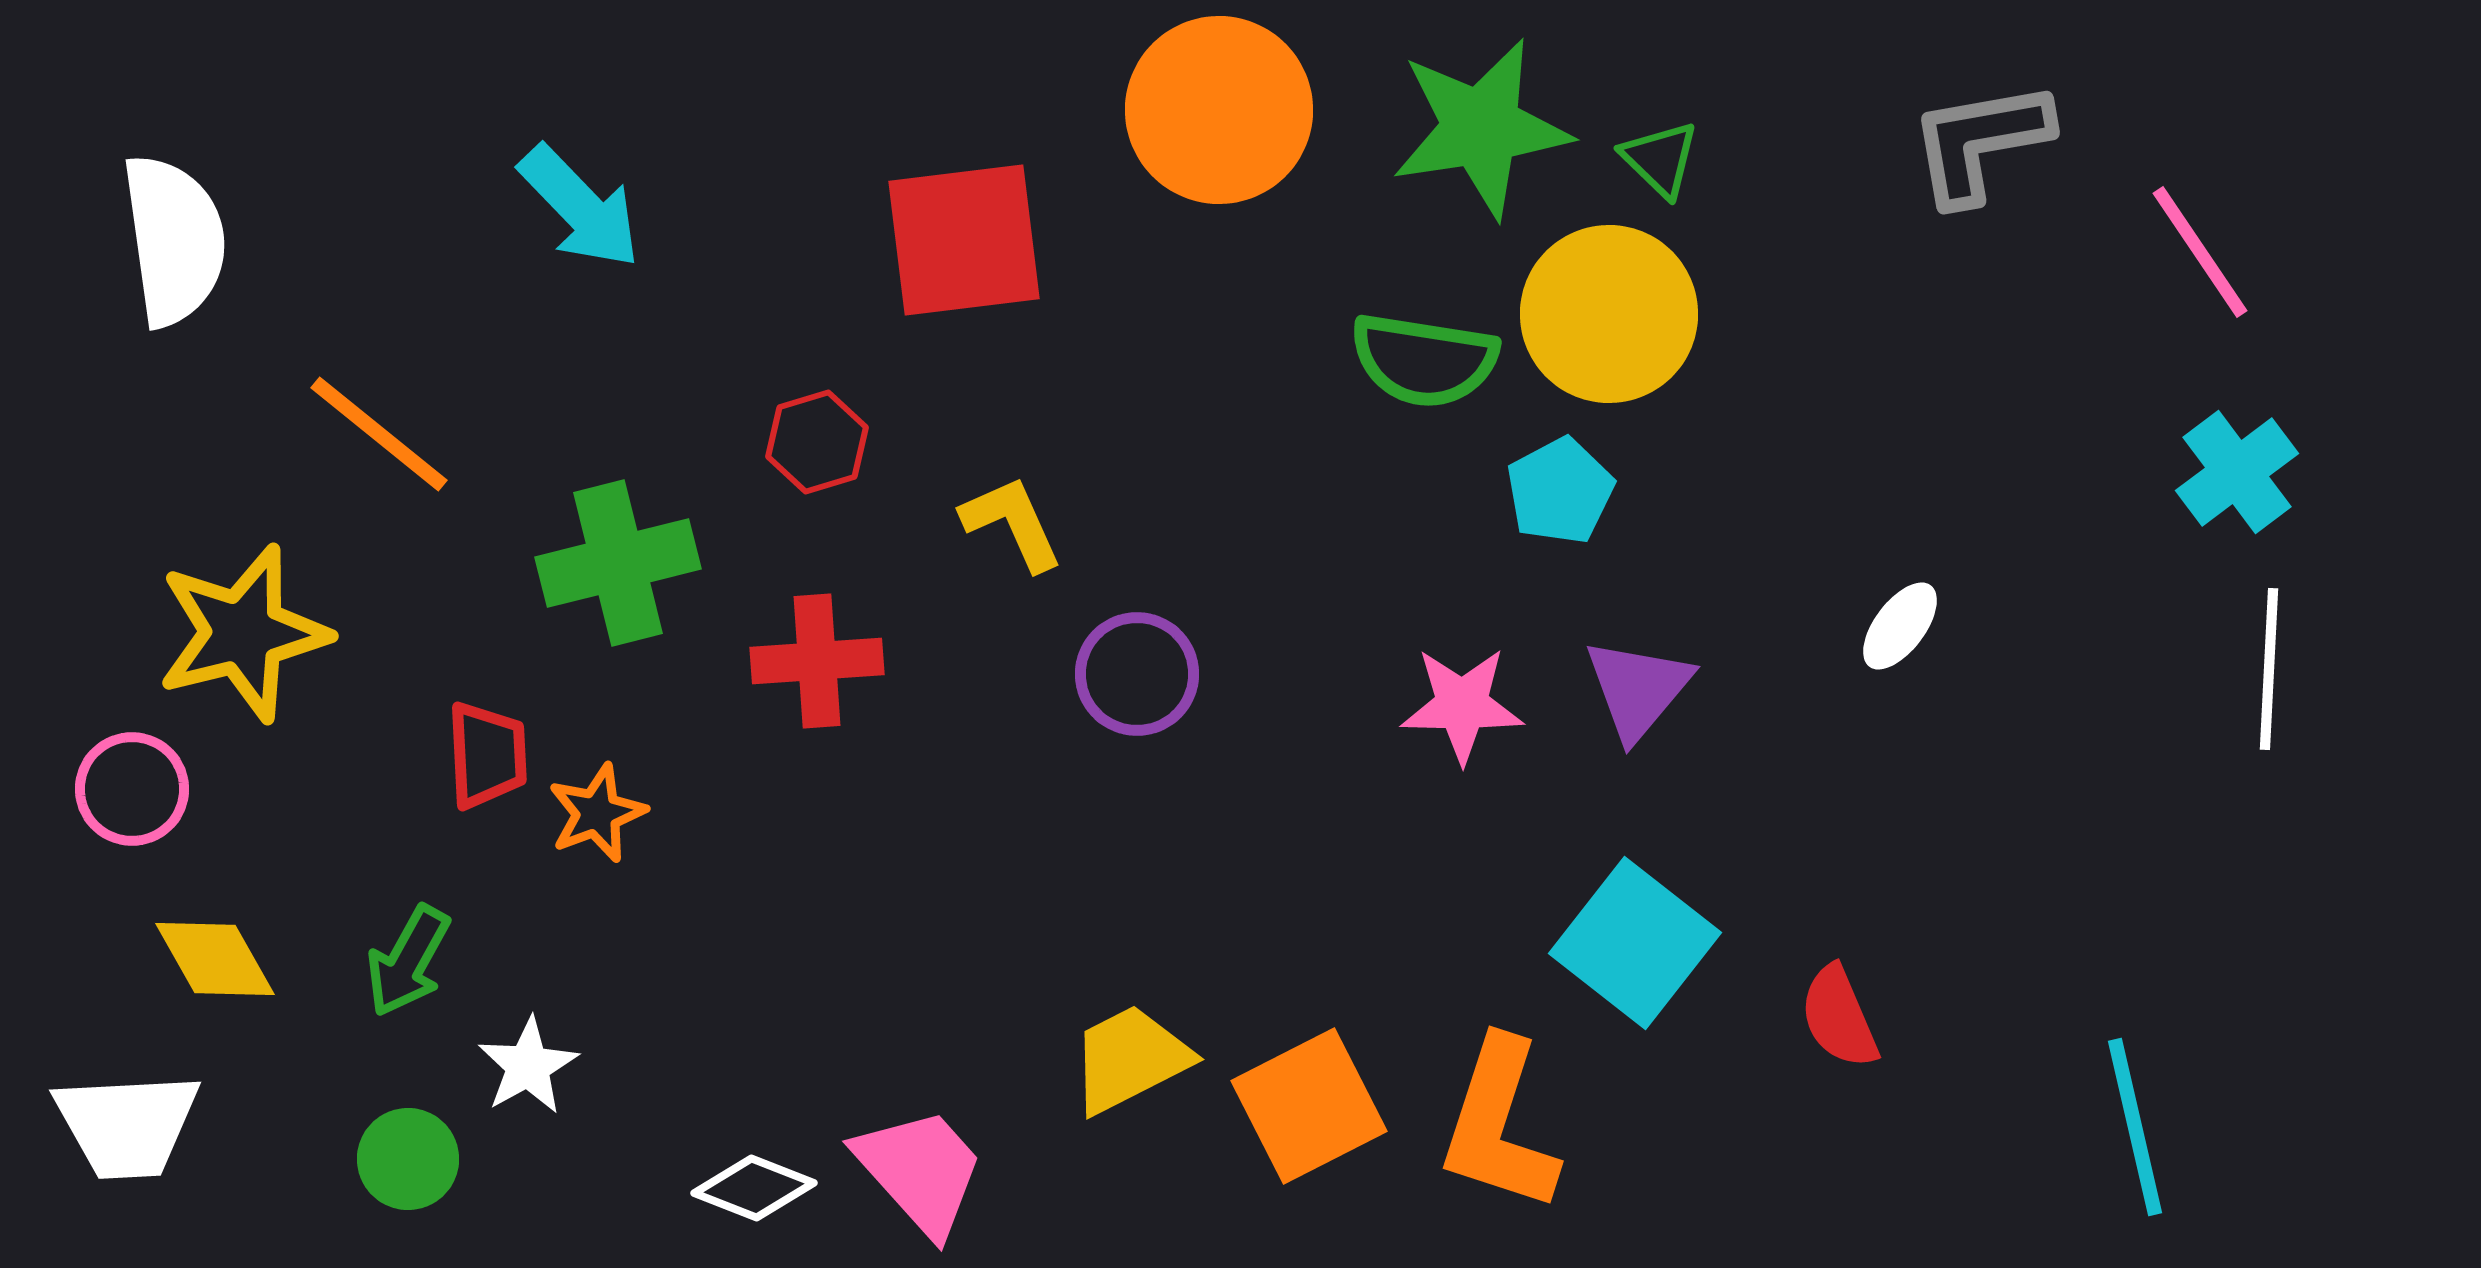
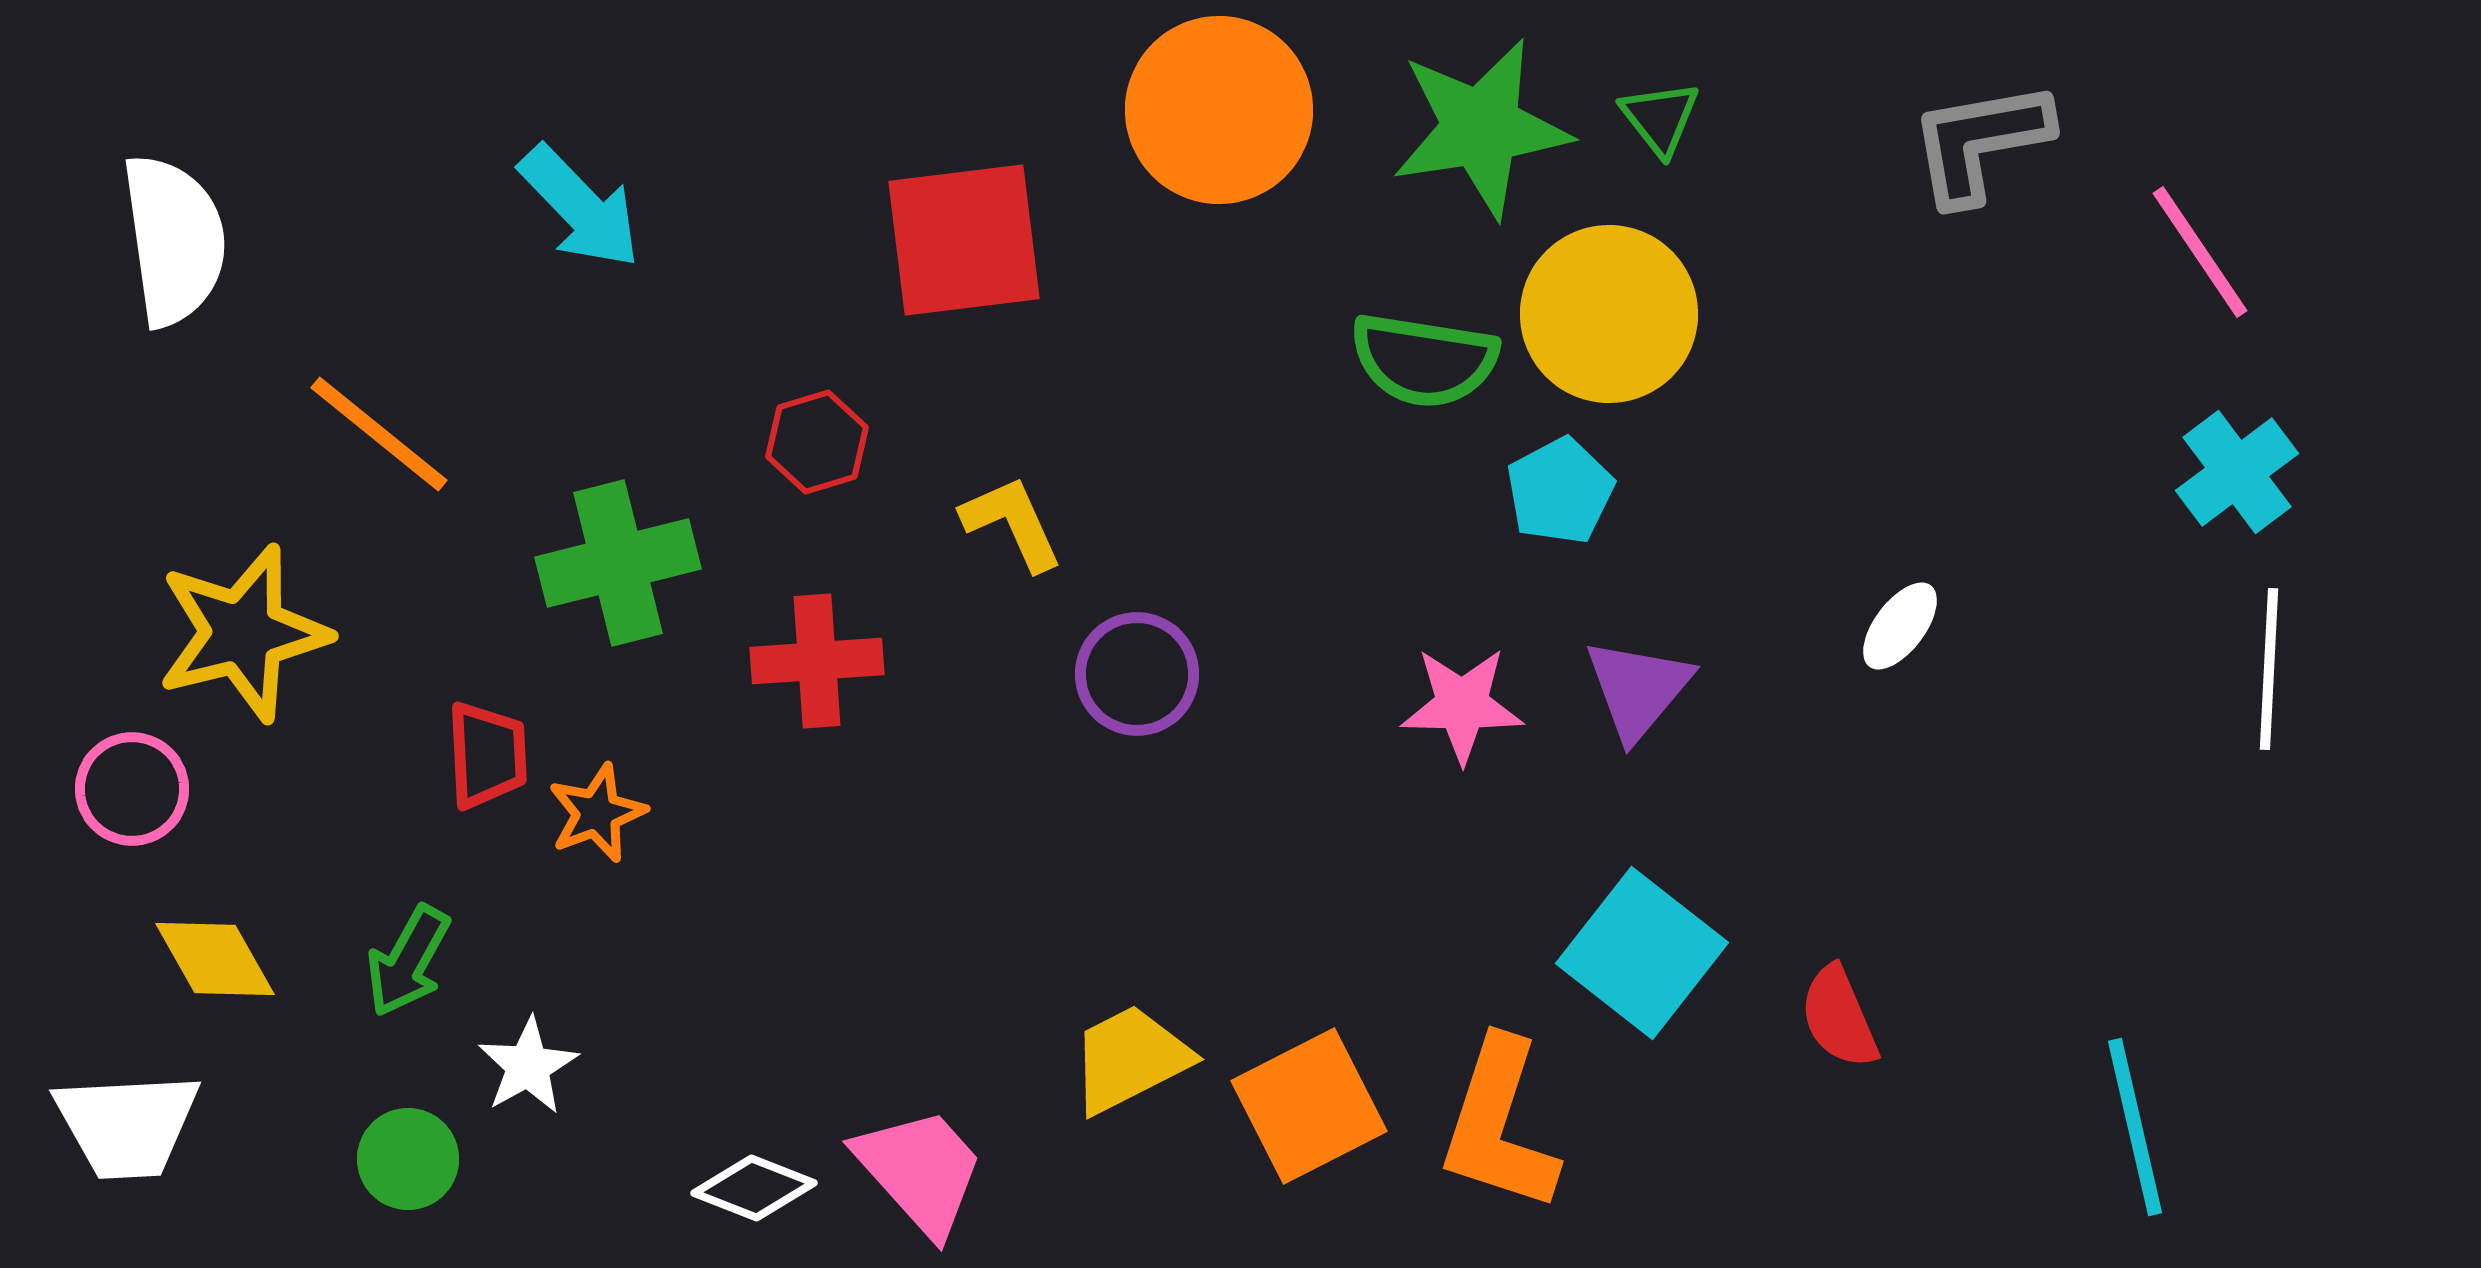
green triangle: moved 41 px up; rotated 8 degrees clockwise
cyan square: moved 7 px right, 10 px down
